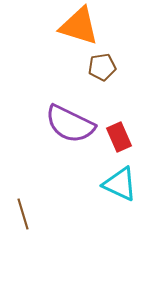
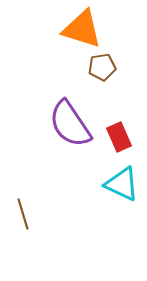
orange triangle: moved 3 px right, 3 px down
purple semicircle: rotated 30 degrees clockwise
cyan triangle: moved 2 px right
